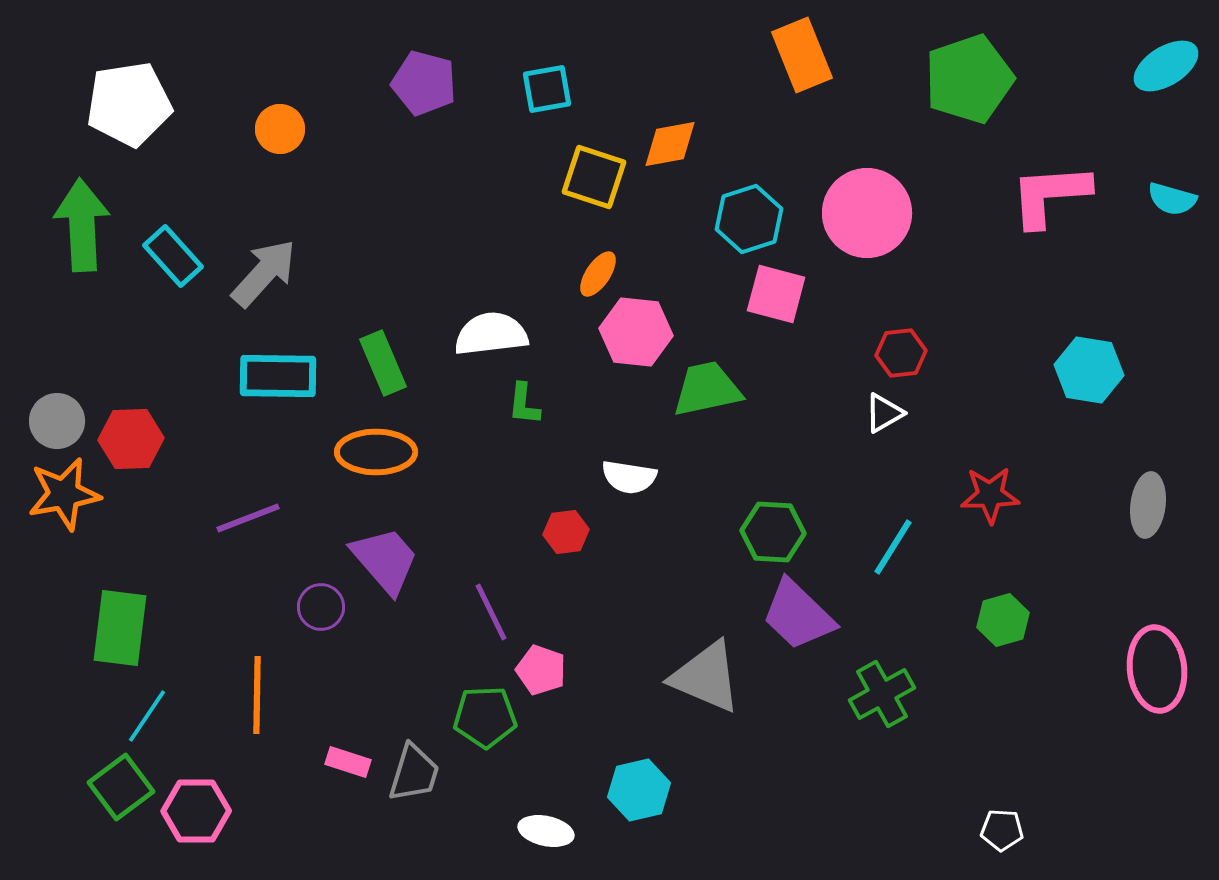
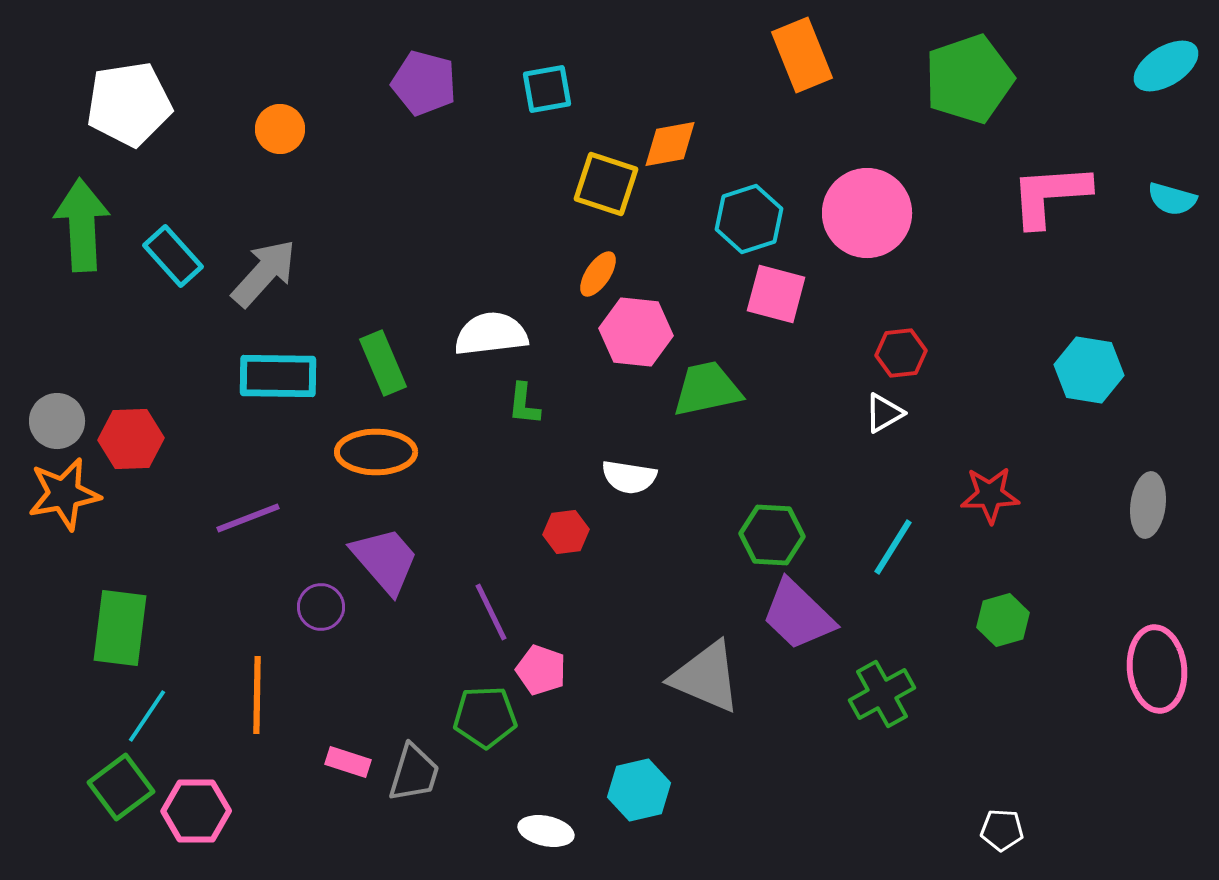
yellow square at (594, 177): moved 12 px right, 7 px down
green hexagon at (773, 532): moved 1 px left, 3 px down
